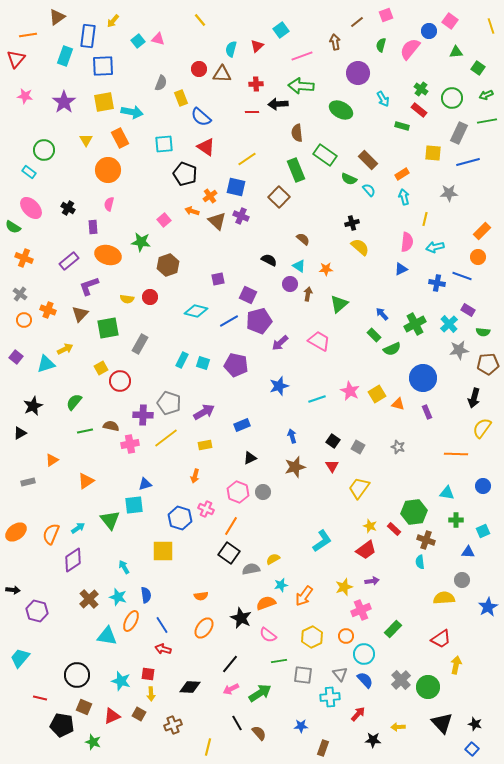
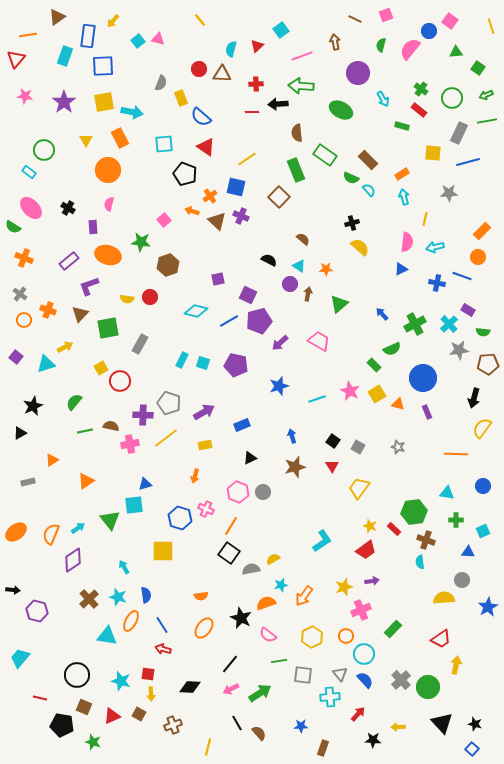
brown line at (357, 22): moved 2 px left, 3 px up; rotated 64 degrees clockwise
green semicircle at (349, 179): moved 2 px right, 1 px up
green rectangle at (374, 335): moved 30 px down
yellow arrow at (65, 349): moved 2 px up
